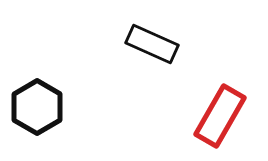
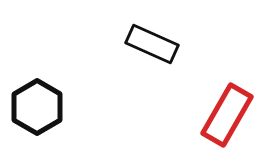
red rectangle: moved 7 px right, 1 px up
